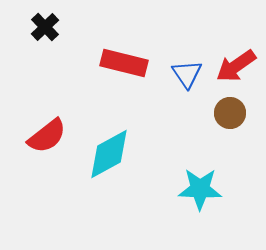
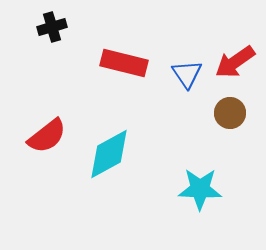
black cross: moved 7 px right; rotated 28 degrees clockwise
red arrow: moved 1 px left, 4 px up
